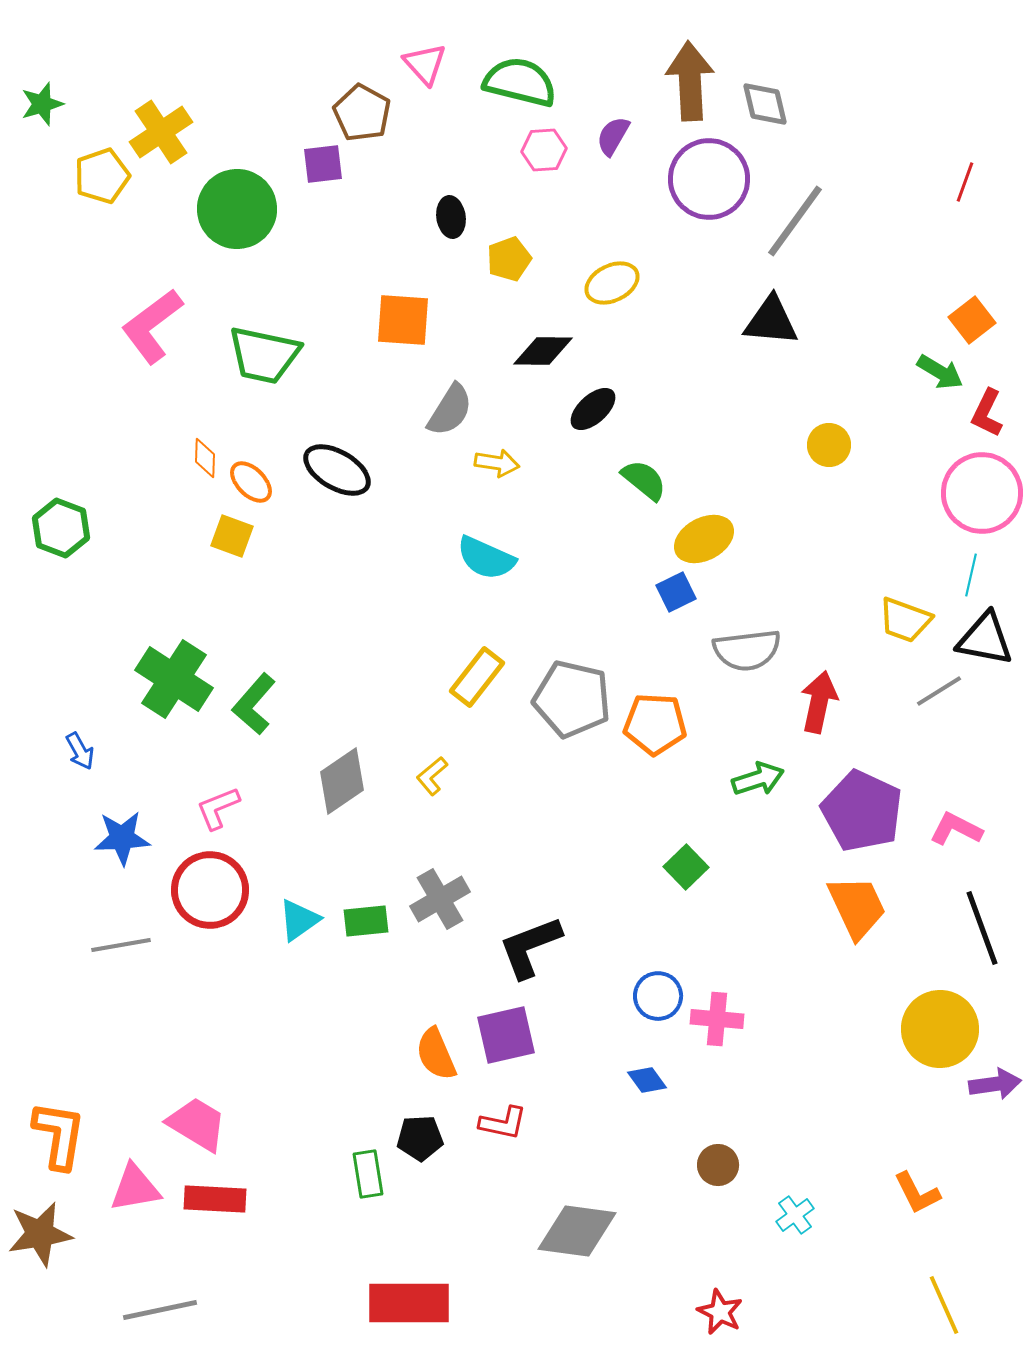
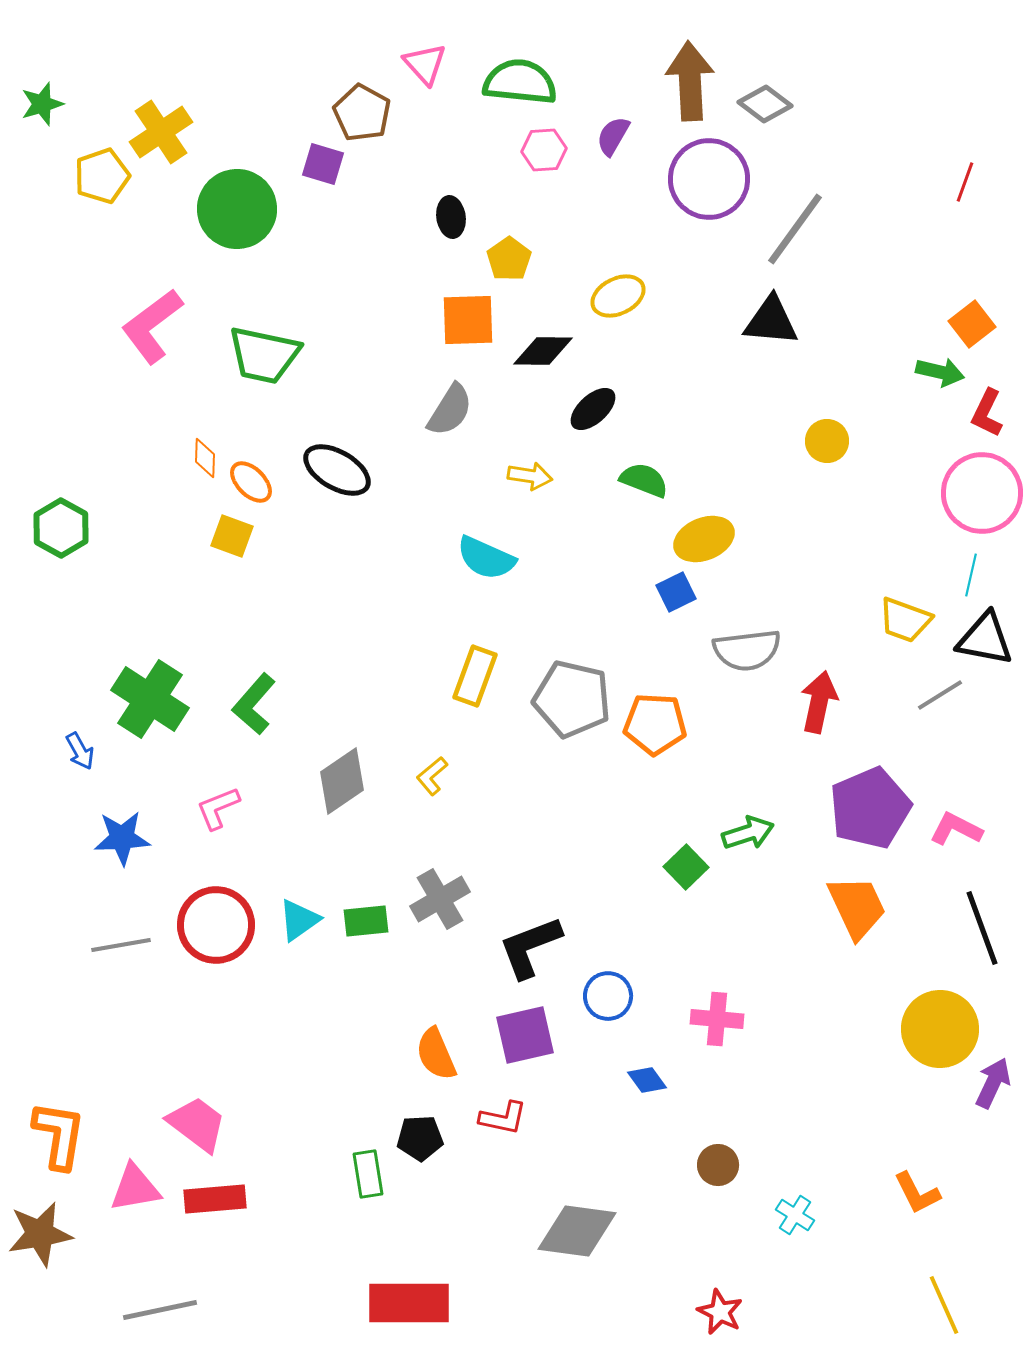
green semicircle at (520, 82): rotated 8 degrees counterclockwise
gray diamond at (765, 104): rotated 40 degrees counterclockwise
purple square at (323, 164): rotated 24 degrees clockwise
gray line at (795, 221): moved 8 px down
yellow pentagon at (509, 259): rotated 15 degrees counterclockwise
yellow ellipse at (612, 283): moved 6 px right, 13 px down
orange square at (403, 320): moved 65 px right; rotated 6 degrees counterclockwise
orange square at (972, 320): moved 4 px down
green arrow at (940, 372): rotated 18 degrees counterclockwise
yellow circle at (829, 445): moved 2 px left, 4 px up
yellow arrow at (497, 463): moved 33 px right, 13 px down
green semicircle at (644, 480): rotated 18 degrees counterclockwise
green hexagon at (61, 528): rotated 8 degrees clockwise
yellow ellipse at (704, 539): rotated 6 degrees clockwise
yellow rectangle at (477, 677): moved 2 px left, 1 px up; rotated 18 degrees counterclockwise
green cross at (174, 679): moved 24 px left, 20 px down
gray line at (939, 691): moved 1 px right, 4 px down
green arrow at (758, 779): moved 10 px left, 54 px down
purple pentagon at (862, 811): moved 8 px right, 3 px up; rotated 24 degrees clockwise
red circle at (210, 890): moved 6 px right, 35 px down
blue circle at (658, 996): moved 50 px left
purple square at (506, 1035): moved 19 px right
purple arrow at (995, 1084): moved 2 px left, 1 px up; rotated 57 degrees counterclockwise
red L-shape at (503, 1123): moved 5 px up
pink trapezoid at (197, 1124): rotated 6 degrees clockwise
red rectangle at (215, 1199): rotated 8 degrees counterclockwise
cyan cross at (795, 1215): rotated 21 degrees counterclockwise
